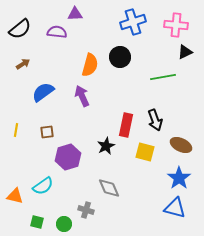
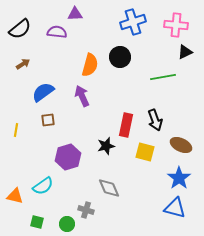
brown square: moved 1 px right, 12 px up
black star: rotated 12 degrees clockwise
green circle: moved 3 px right
